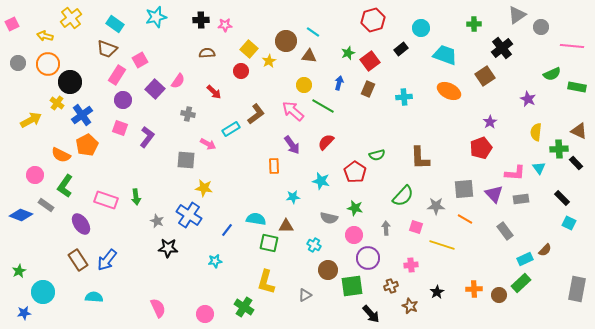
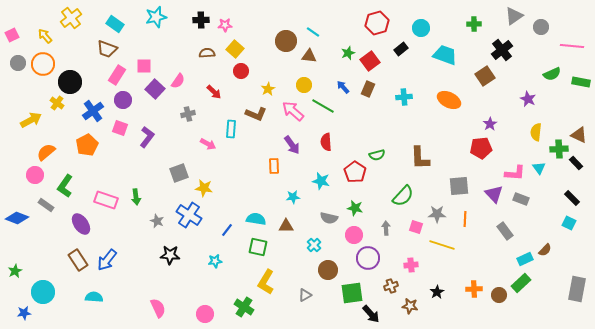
gray triangle at (517, 15): moved 3 px left, 1 px down
red hexagon at (373, 20): moved 4 px right, 3 px down
pink square at (12, 24): moved 11 px down
yellow arrow at (45, 36): rotated 35 degrees clockwise
black cross at (502, 48): moved 2 px down
yellow square at (249, 49): moved 14 px left
pink square at (140, 60): moved 4 px right, 6 px down; rotated 28 degrees clockwise
yellow star at (269, 61): moved 1 px left, 28 px down
orange circle at (48, 64): moved 5 px left
blue arrow at (339, 83): moved 4 px right, 4 px down; rotated 56 degrees counterclockwise
green rectangle at (577, 87): moved 4 px right, 5 px up
orange ellipse at (449, 91): moved 9 px down
gray cross at (188, 114): rotated 24 degrees counterclockwise
brown L-shape at (256, 114): rotated 60 degrees clockwise
blue cross at (82, 115): moved 11 px right, 4 px up
purple star at (490, 122): moved 2 px down
cyan rectangle at (231, 129): rotated 54 degrees counterclockwise
brown triangle at (579, 131): moved 4 px down
red semicircle at (326, 142): rotated 48 degrees counterclockwise
red pentagon at (481, 148): rotated 15 degrees clockwise
orange semicircle at (61, 155): moved 15 px left, 3 px up; rotated 114 degrees clockwise
gray square at (186, 160): moved 7 px left, 13 px down; rotated 24 degrees counterclockwise
gray square at (464, 189): moved 5 px left, 3 px up
black rectangle at (562, 198): moved 10 px right
gray rectangle at (521, 199): rotated 28 degrees clockwise
gray star at (436, 206): moved 1 px right, 8 px down
blue diamond at (21, 215): moved 4 px left, 3 px down
orange line at (465, 219): rotated 63 degrees clockwise
green square at (269, 243): moved 11 px left, 4 px down
cyan cross at (314, 245): rotated 16 degrees clockwise
black star at (168, 248): moved 2 px right, 7 px down
green star at (19, 271): moved 4 px left
yellow L-shape at (266, 282): rotated 15 degrees clockwise
green square at (352, 286): moved 7 px down
brown star at (410, 306): rotated 14 degrees counterclockwise
